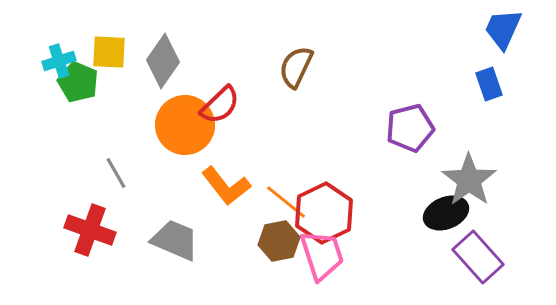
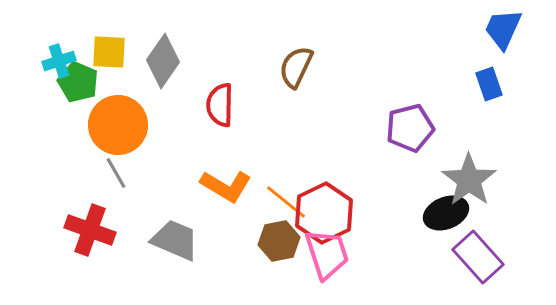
red semicircle: rotated 135 degrees clockwise
orange circle: moved 67 px left
orange L-shape: rotated 21 degrees counterclockwise
pink trapezoid: moved 5 px right, 1 px up
